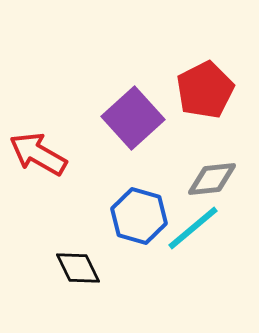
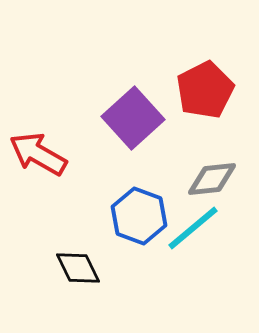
blue hexagon: rotated 4 degrees clockwise
